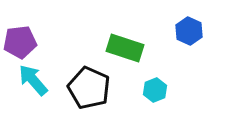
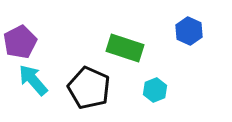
purple pentagon: rotated 20 degrees counterclockwise
